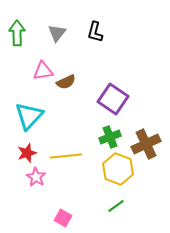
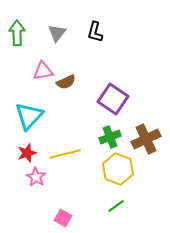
brown cross: moved 5 px up
yellow line: moved 1 px left, 2 px up; rotated 8 degrees counterclockwise
